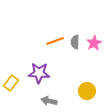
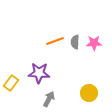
pink star: rotated 28 degrees clockwise
yellow circle: moved 2 px right, 2 px down
gray arrow: moved 2 px up; rotated 105 degrees clockwise
